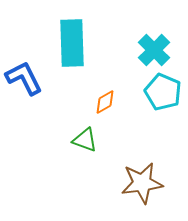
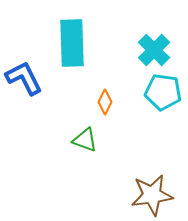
cyan pentagon: rotated 15 degrees counterclockwise
orange diamond: rotated 35 degrees counterclockwise
brown star: moved 10 px right, 12 px down
